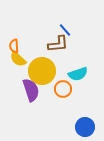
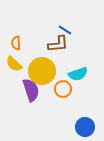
blue line: rotated 16 degrees counterclockwise
orange semicircle: moved 2 px right, 3 px up
yellow semicircle: moved 4 px left, 5 px down
